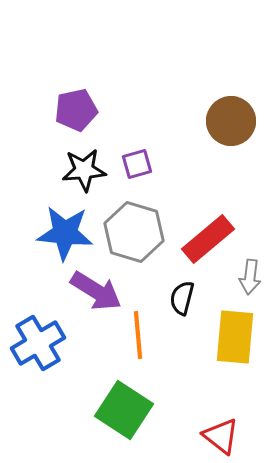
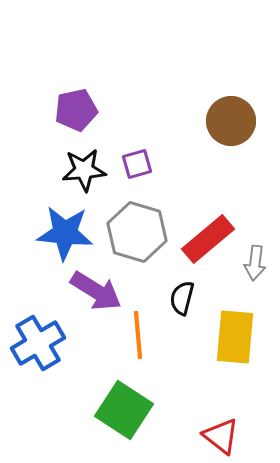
gray hexagon: moved 3 px right
gray arrow: moved 5 px right, 14 px up
